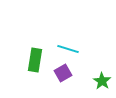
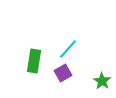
cyan line: rotated 65 degrees counterclockwise
green rectangle: moved 1 px left, 1 px down
